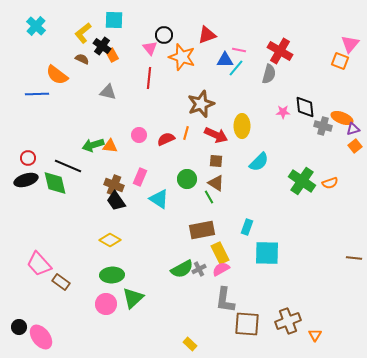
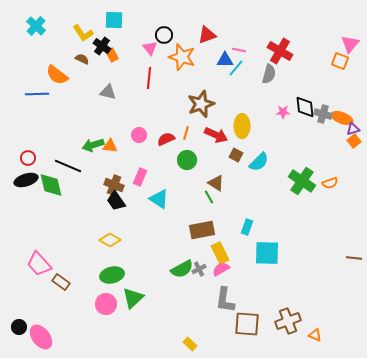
yellow L-shape at (83, 33): rotated 85 degrees counterclockwise
gray cross at (323, 126): moved 12 px up
orange square at (355, 146): moved 1 px left, 5 px up
brown square at (216, 161): moved 20 px right, 6 px up; rotated 24 degrees clockwise
green circle at (187, 179): moved 19 px up
green diamond at (55, 183): moved 4 px left, 2 px down
green ellipse at (112, 275): rotated 10 degrees counterclockwise
orange triangle at (315, 335): rotated 40 degrees counterclockwise
